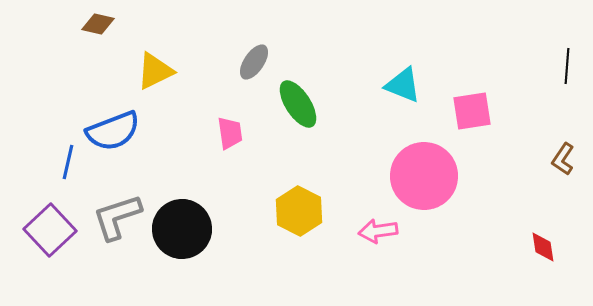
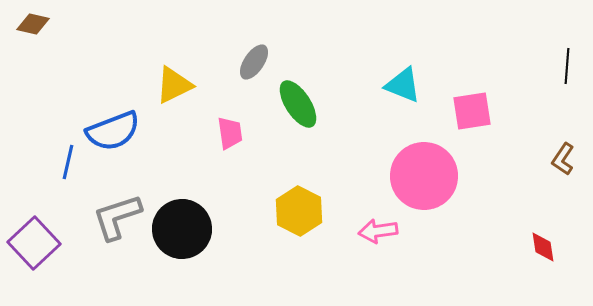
brown diamond: moved 65 px left
yellow triangle: moved 19 px right, 14 px down
purple square: moved 16 px left, 13 px down
